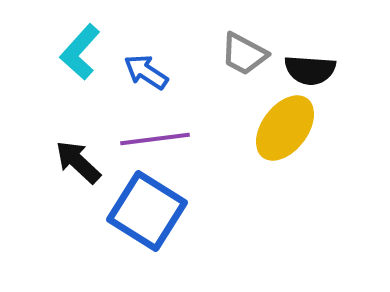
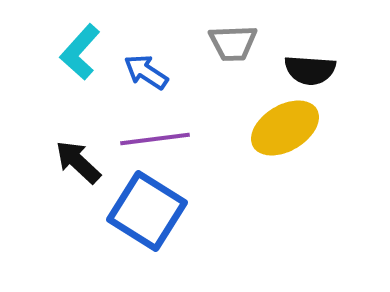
gray trapezoid: moved 11 px left, 11 px up; rotated 30 degrees counterclockwise
yellow ellipse: rotated 22 degrees clockwise
